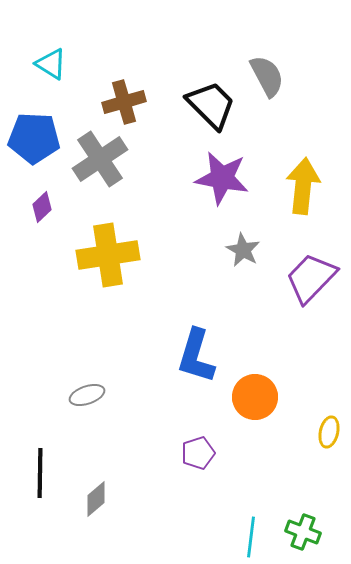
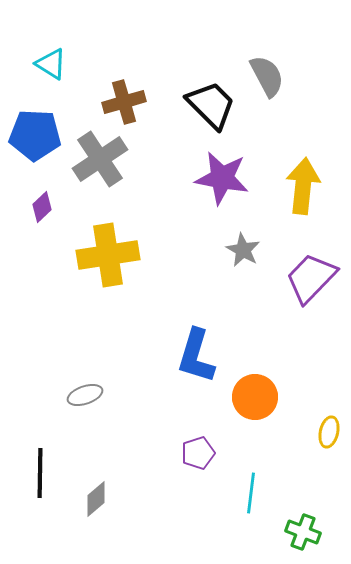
blue pentagon: moved 1 px right, 3 px up
gray ellipse: moved 2 px left
cyan line: moved 44 px up
